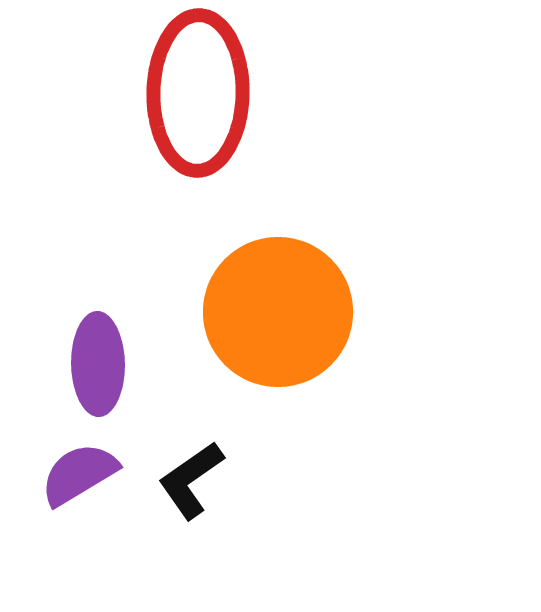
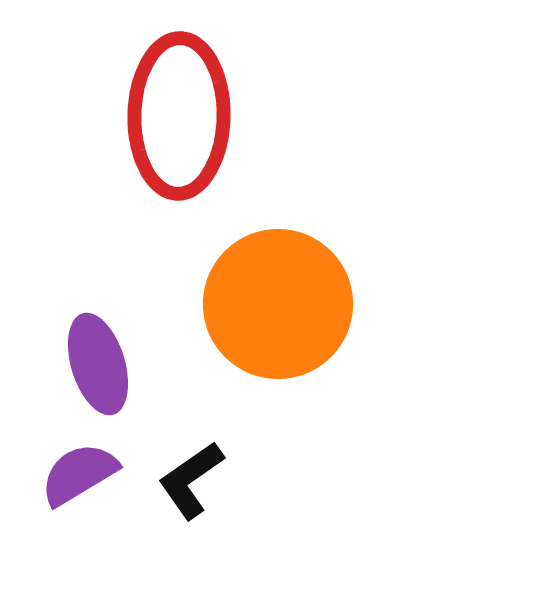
red ellipse: moved 19 px left, 23 px down
orange circle: moved 8 px up
purple ellipse: rotated 16 degrees counterclockwise
